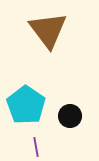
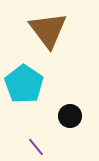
cyan pentagon: moved 2 px left, 21 px up
purple line: rotated 30 degrees counterclockwise
